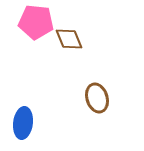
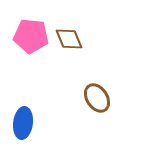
pink pentagon: moved 5 px left, 14 px down
brown ellipse: rotated 16 degrees counterclockwise
